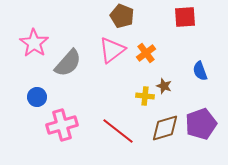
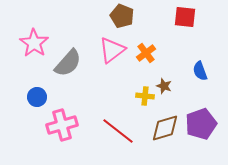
red square: rotated 10 degrees clockwise
